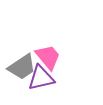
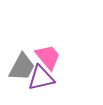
gray trapezoid: rotated 28 degrees counterclockwise
